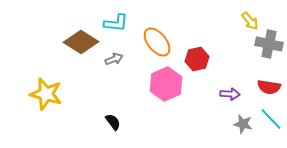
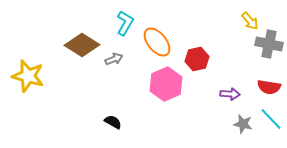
cyan L-shape: moved 9 px right; rotated 65 degrees counterclockwise
brown diamond: moved 1 px right, 3 px down
yellow star: moved 18 px left, 18 px up
black semicircle: rotated 24 degrees counterclockwise
